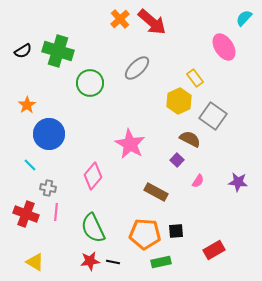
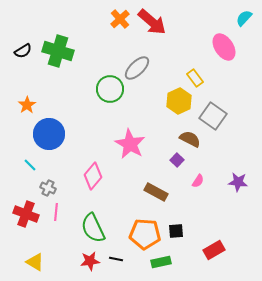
green circle: moved 20 px right, 6 px down
gray cross: rotated 14 degrees clockwise
black line: moved 3 px right, 3 px up
